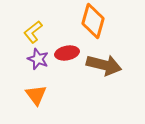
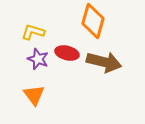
yellow L-shape: rotated 55 degrees clockwise
red ellipse: rotated 25 degrees clockwise
brown arrow: moved 3 px up
orange triangle: moved 2 px left
